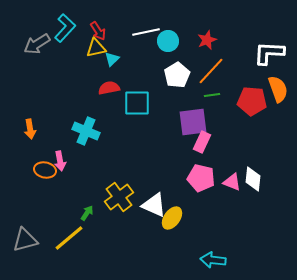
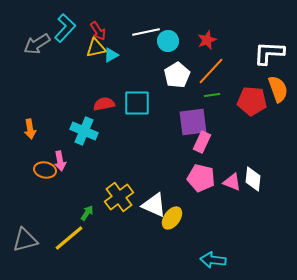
cyan triangle: moved 1 px left, 4 px up; rotated 14 degrees clockwise
red semicircle: moved 5 px left, 16 px down
cyan cross: moved 2 px left
